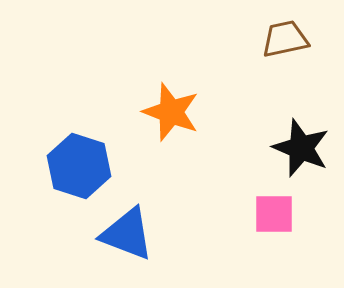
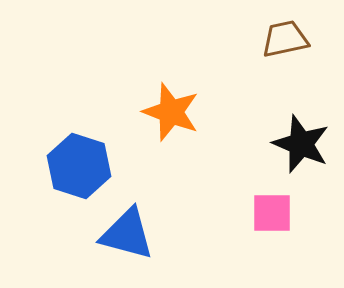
black star: moved 4 px up
pink square: moved 2 px left, 1 px up
blue triangle: rotated 6 degrees counterclockwise
